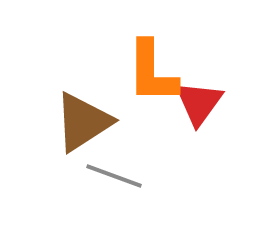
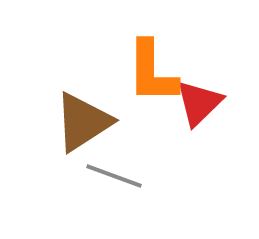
red triangle: rotated 10 degrees clockwise
